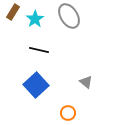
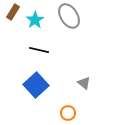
cyan star: moved 1 px down
gray triangle: moved 2 px left, 1 px down
